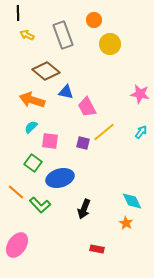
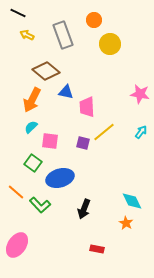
black line: rotated 63 degrees counterclockwise
orange arrow: rotated 80 degrees counterclockwise
pink trapezoid: rotated 25 degrees clockwise
